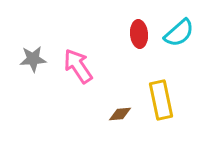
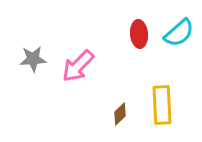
pink arrow: rotated 102 degrees counterclockwise
yellow rectangle: moved 1 px right, 5 px down; rotated 9 degrees clockwise
brown diamond: rotated 40 degrees counterclockwise
